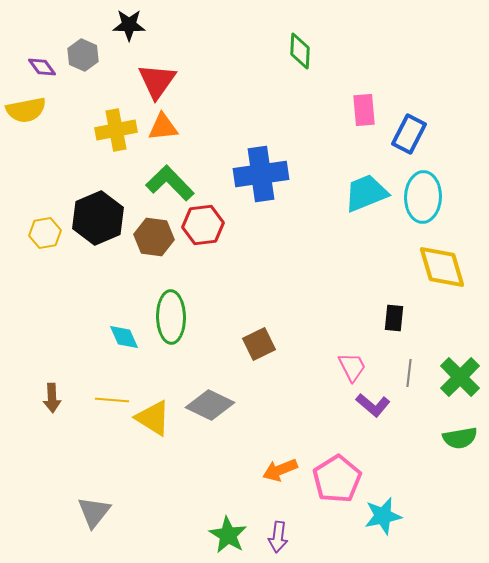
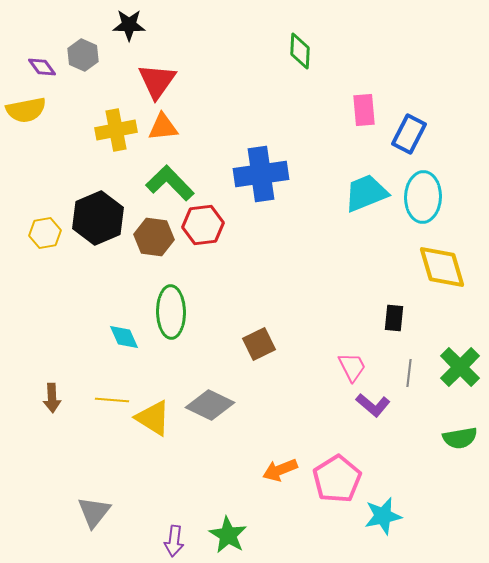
green ellipse: moved 5 px up
green cross: moved 10 px up
purple arrow: moved 104 px left, 4 px down
